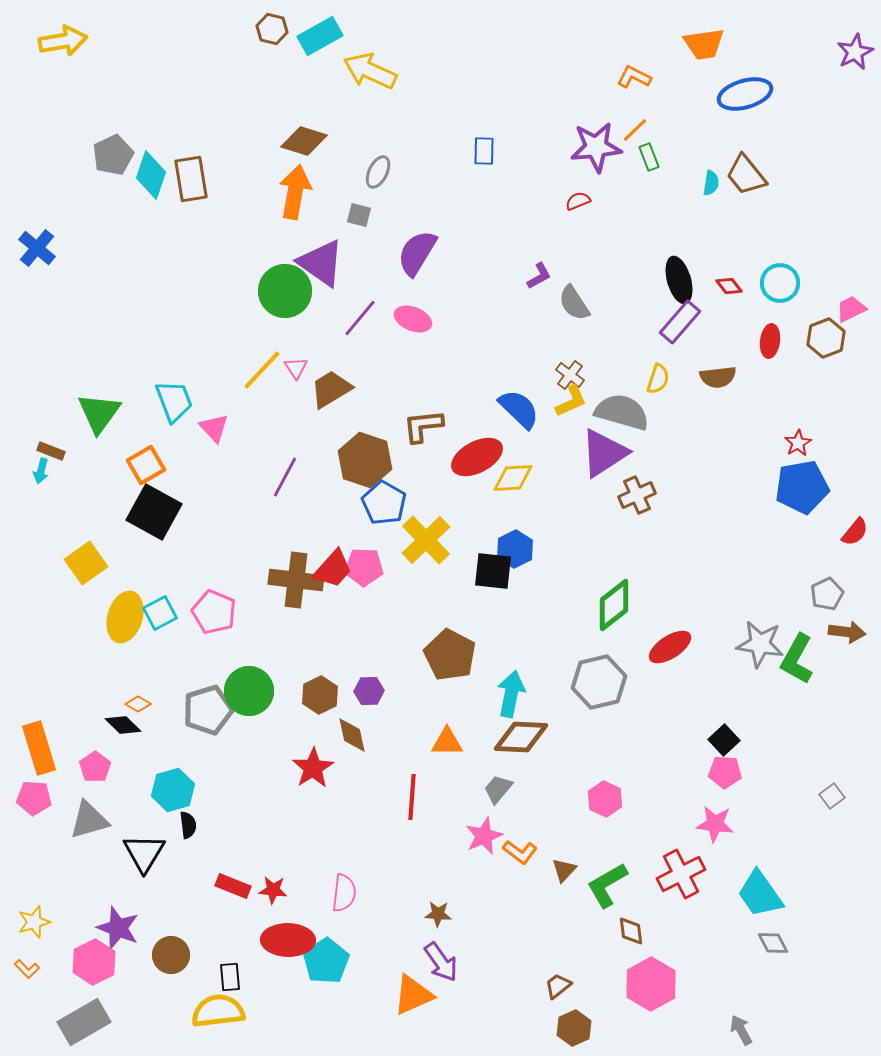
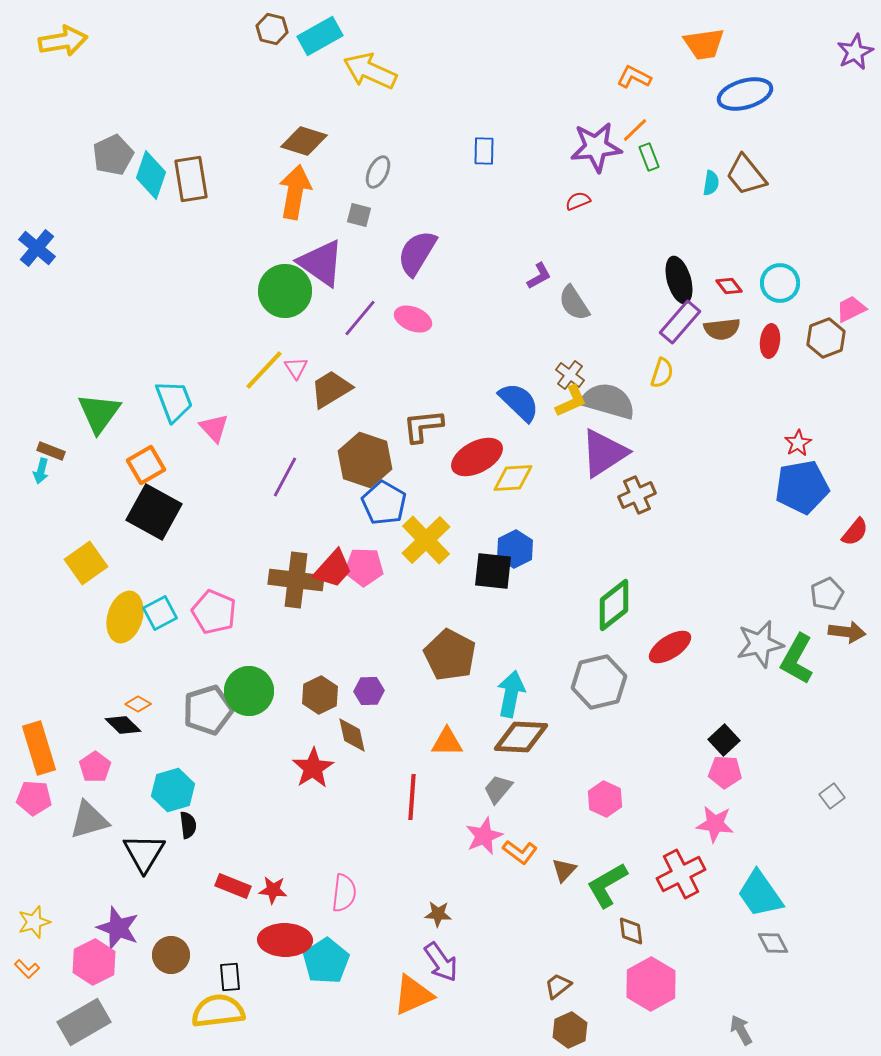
yellow line at (262, 370): moved 2 px right
brown semicircle at (718, 377): moved 4 px right, 48 px up
yellow semicircle at (658, 379): moved 4 px right, 6 px up
blue semicircle at (519, 409): moved 7 px up
gray semicircle at (622, 412): moved 14 px left, 11 px up
gray star at (760, 644): rotated 21 degrees counterclockwise
red ellipse at (288, 940): moved 3 px left
brown hexagon at (574, 1028): moved 4 px left, 2 px down
